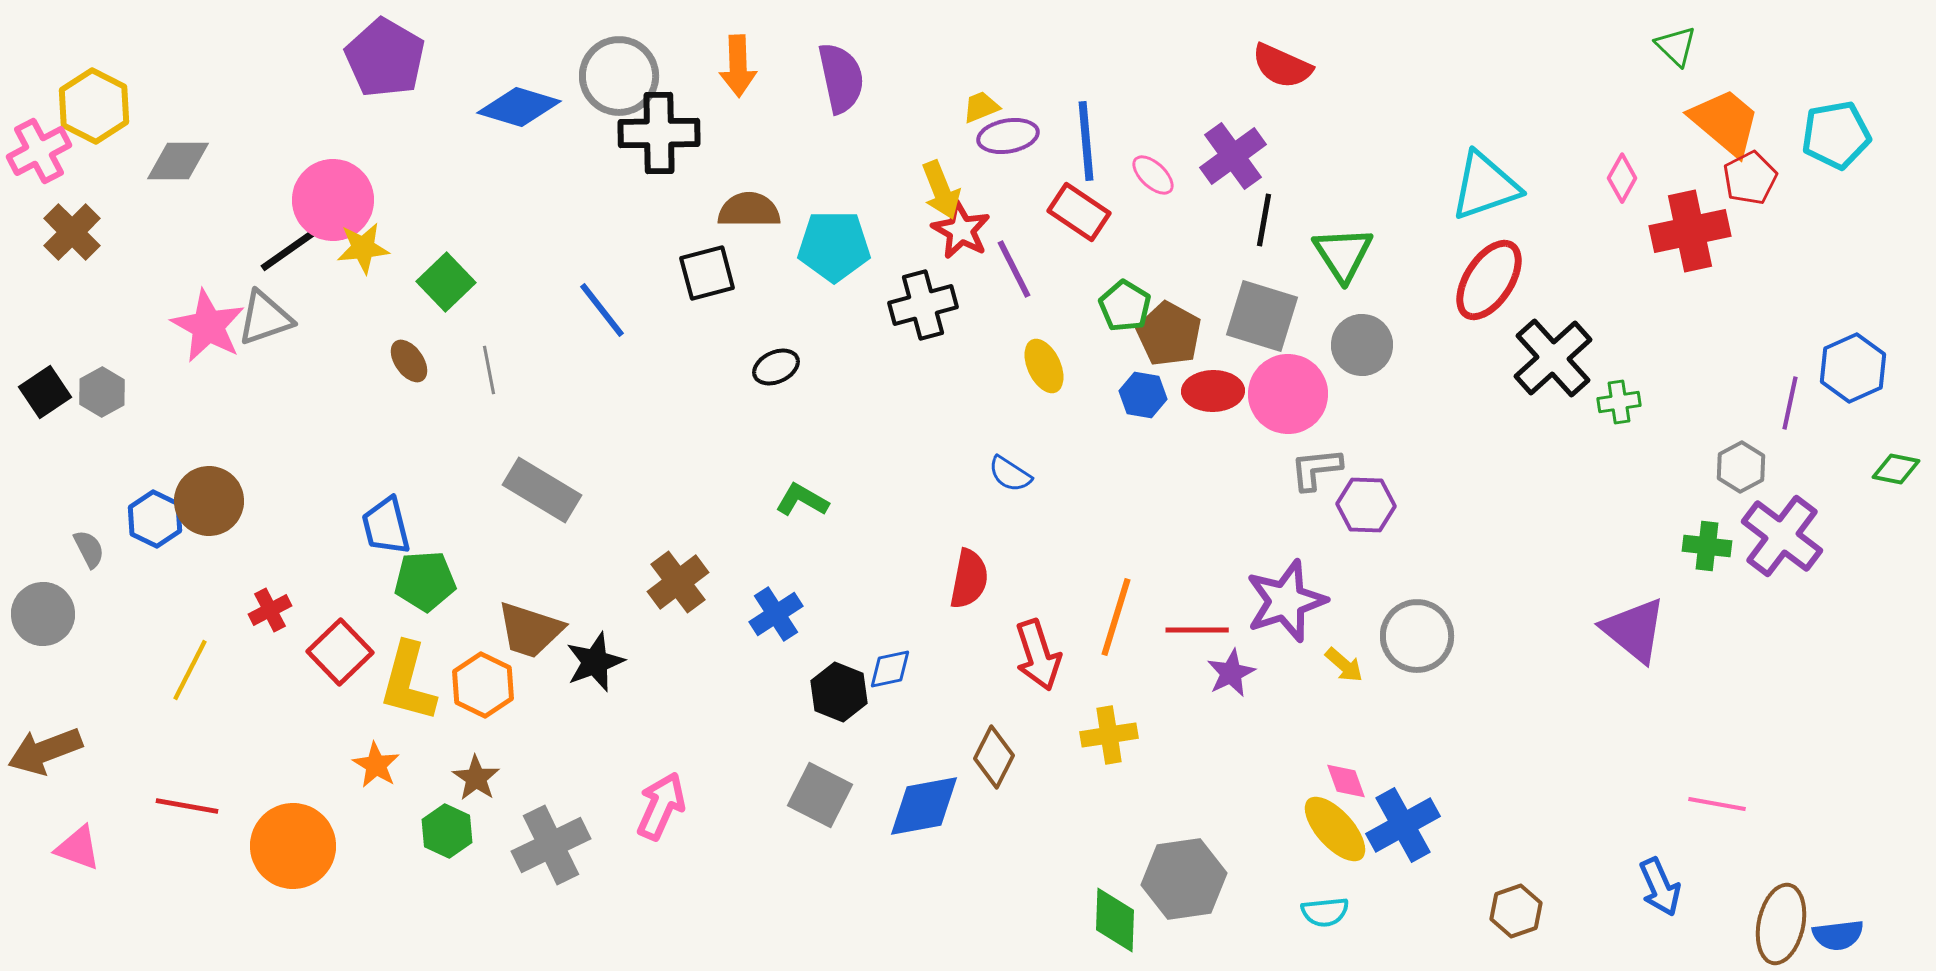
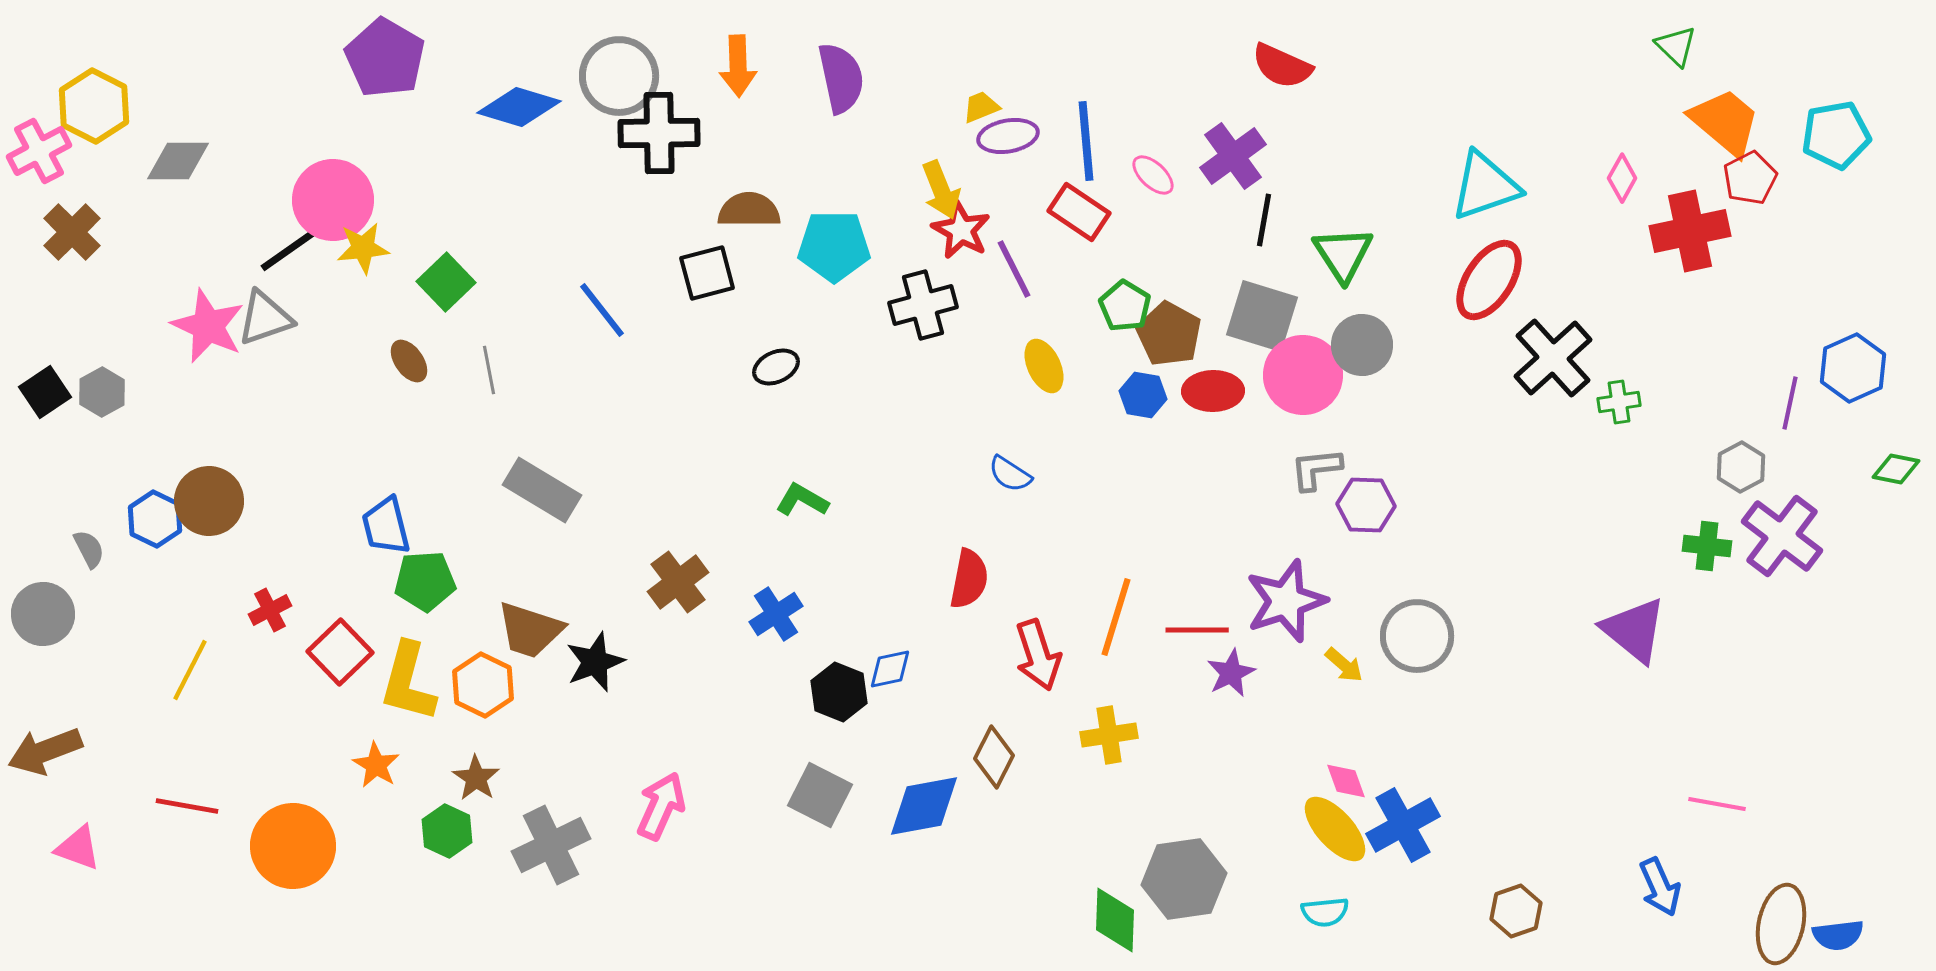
pink star at (208, 326): rotated 4 degrees counterclockwise
pink circle at (1288, 394): moved 15 px right, 19 px up
